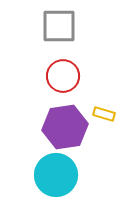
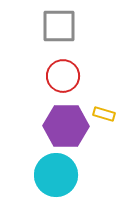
purple hexagon: moved 1 px right, 1 px up; rotated 9 degrees clockwise
